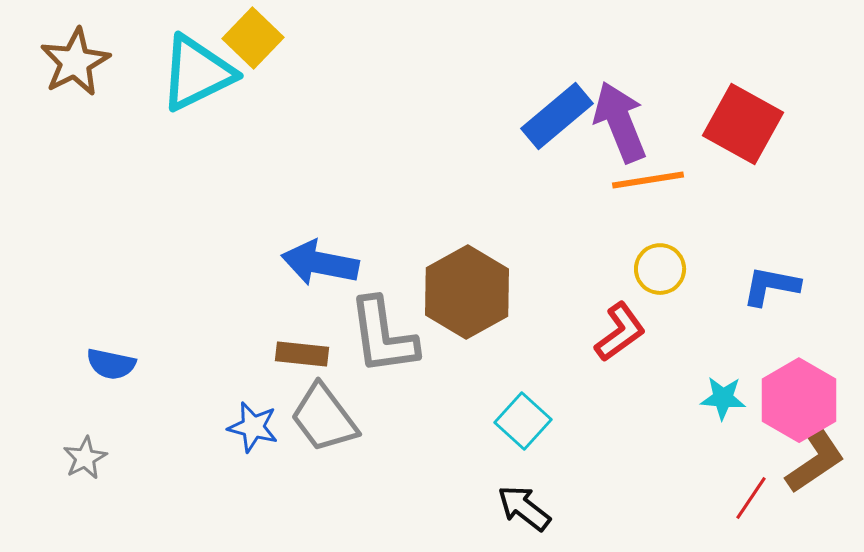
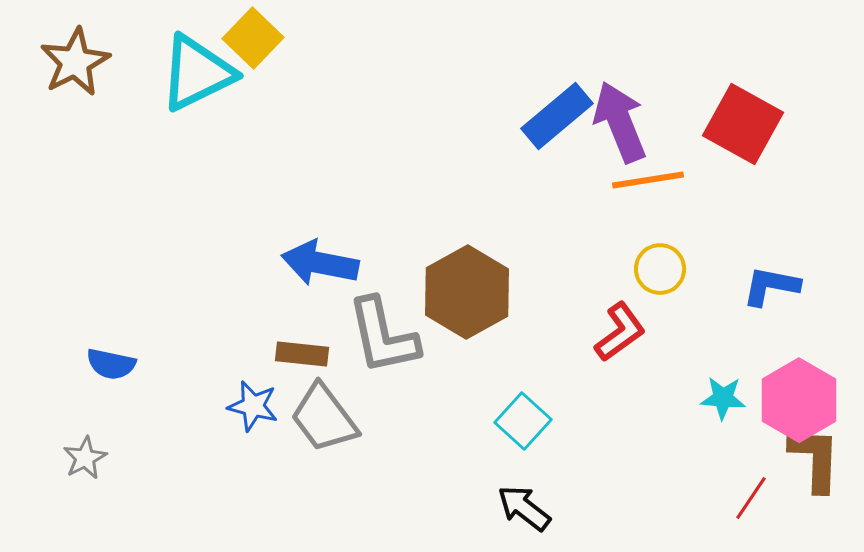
gray L-shape: rotated 4 degrees counterclockwise
blue star: moved 21 px up
brown L-shape: rotated 54 degrees counterclockwise
